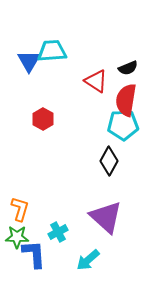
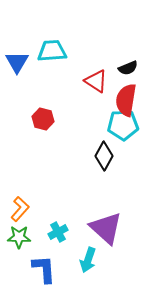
blue triangle: moved 12 px left, 1 px down
red hexagon: rotated 15 degrees counterclockwise
black diamond: moved 5 px left, 5 px up
orange L-shape: rotated 25 degrees clockwise
purple triangle: moved 11 px down
green star: moved 2 px right
blue L-shape: moved 10 px right, 15 px down
cyan arrow: rotated 30 degrees counterclockwise
